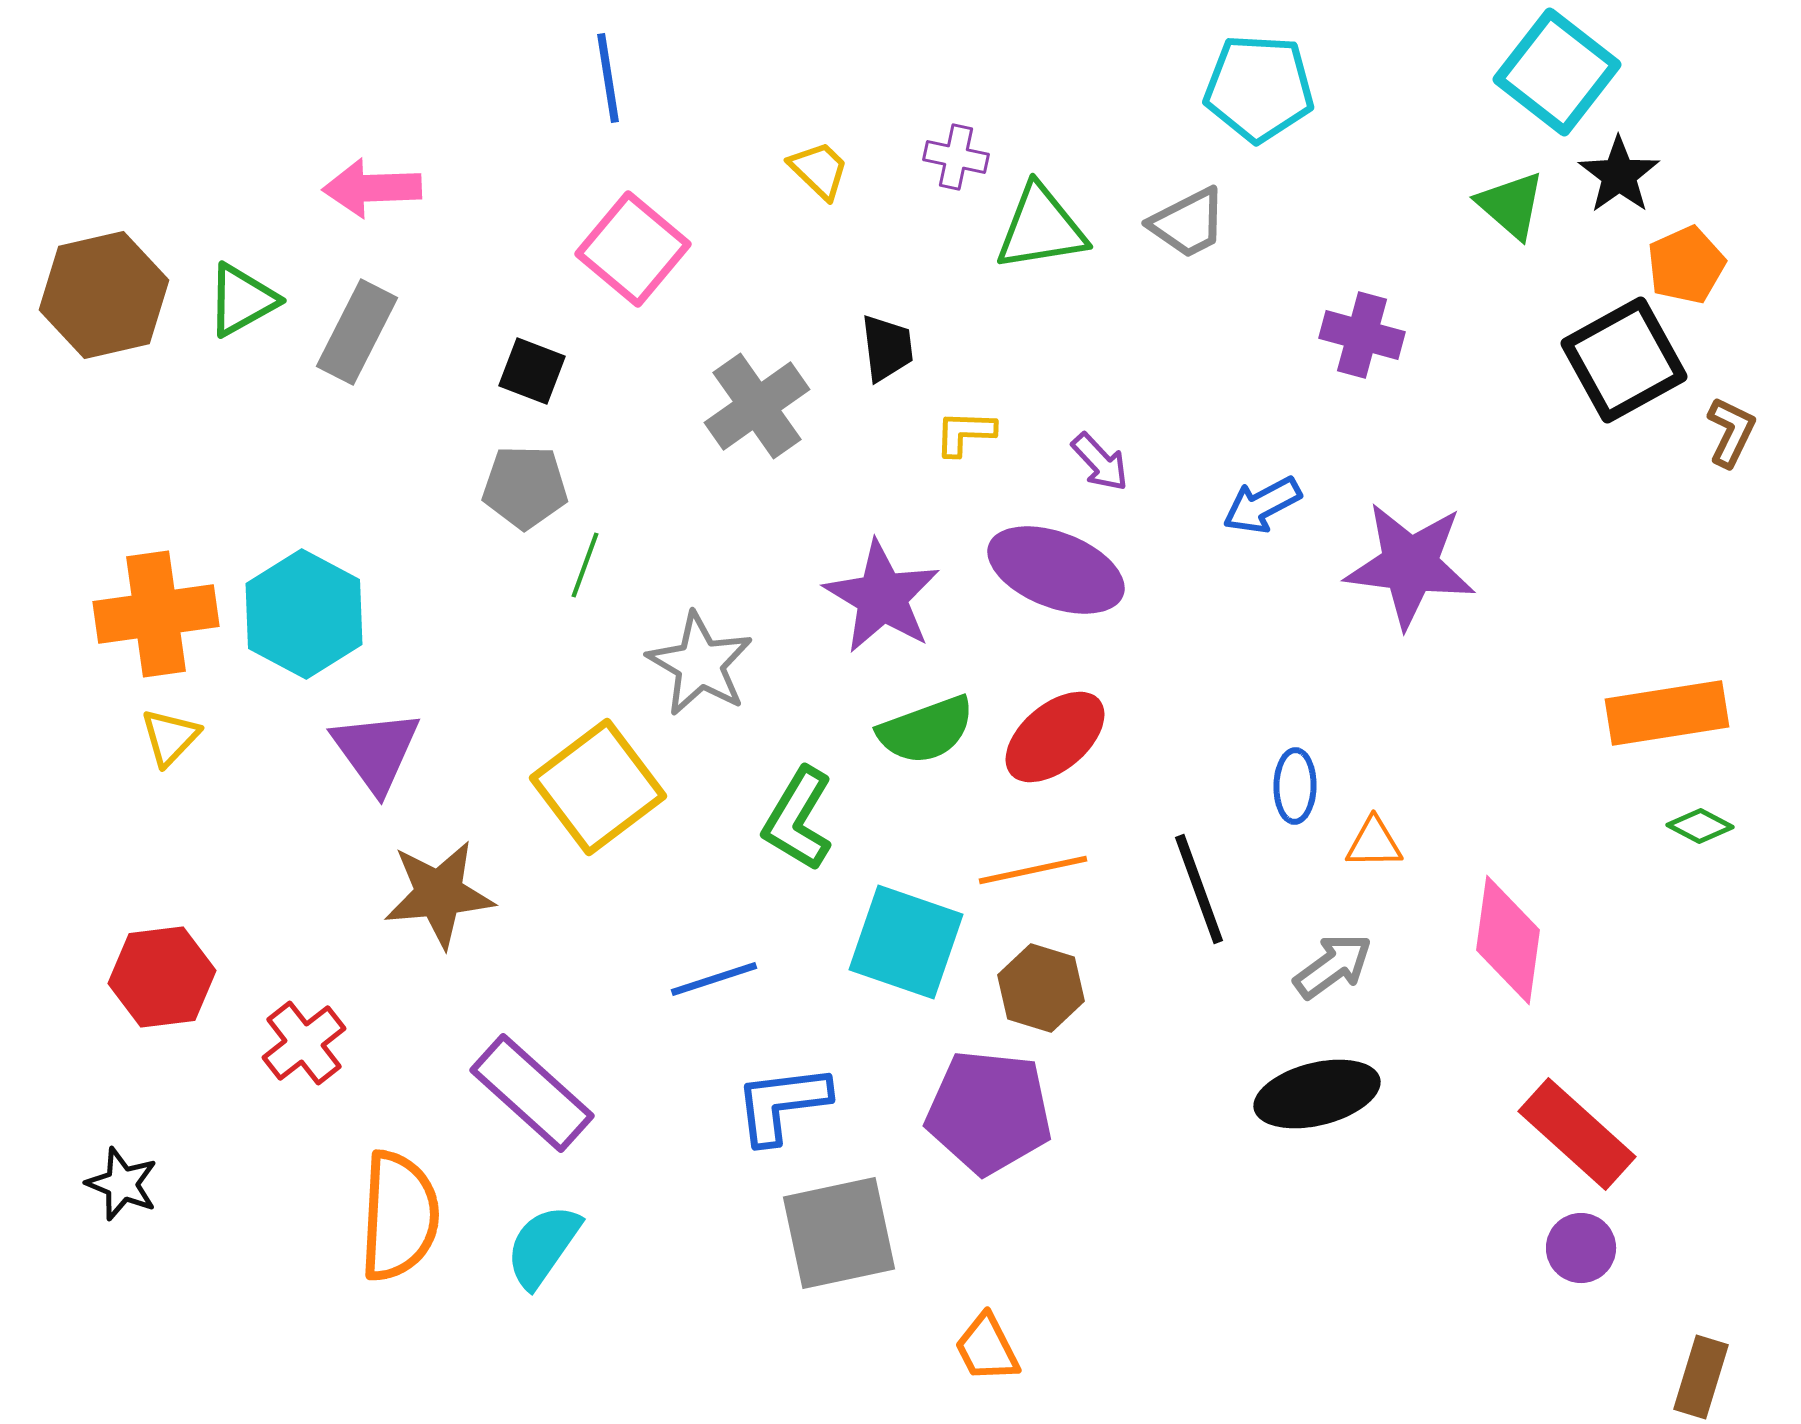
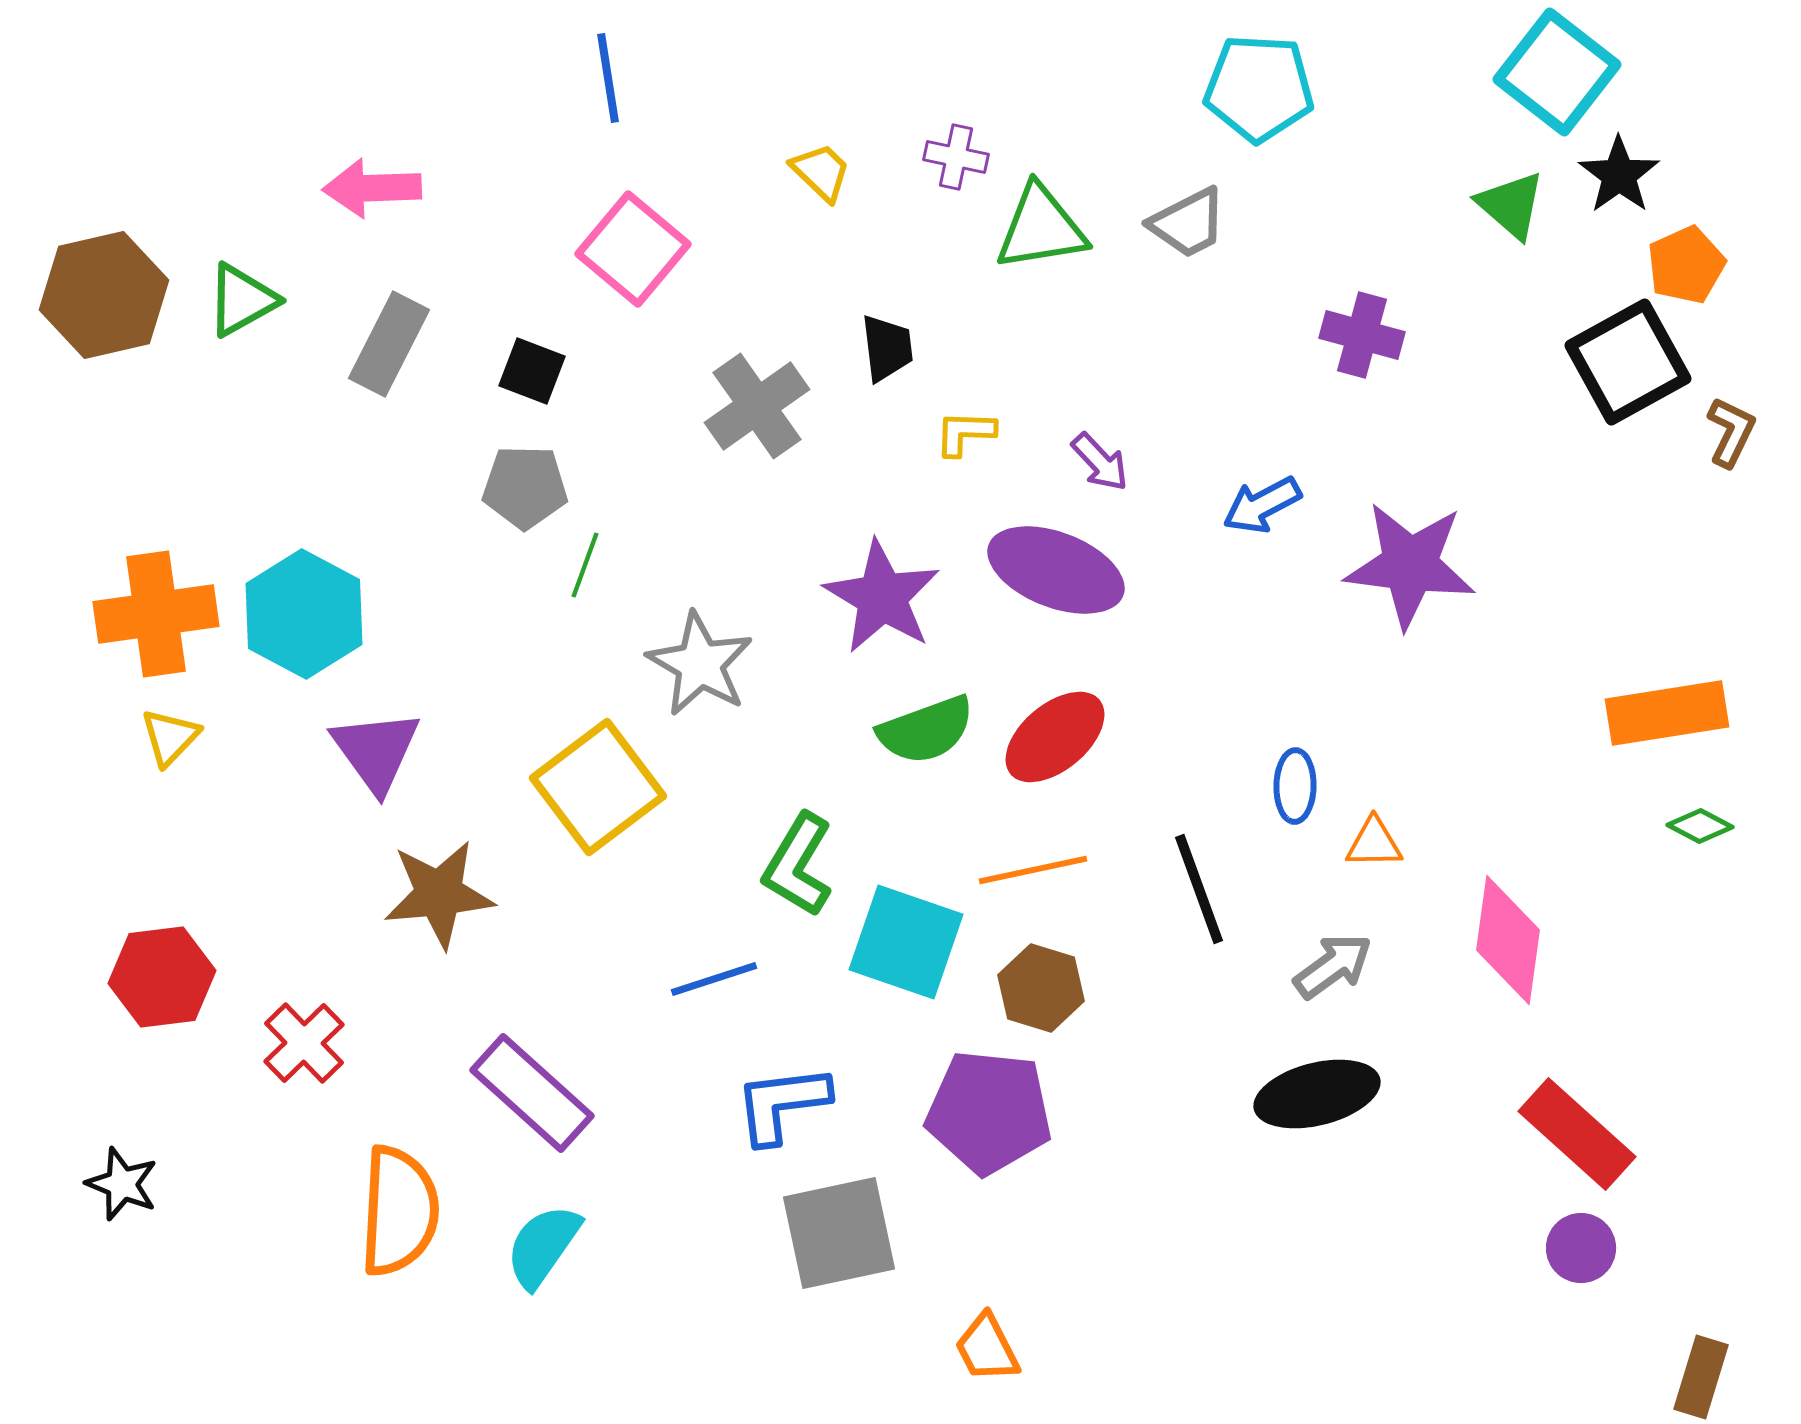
yellow trapezoid at (819, 170): moved 2 px right, 2 px down
gray rectangle at (357, 332): moved 32 px right, 12 px down
black square at (1624, 360): moved 4 px right, 2 px down
green L-shape at (798, 819): moved 46 px down
red cross at (304, 1043): rotated 6 degrees counterclockwise
orange semicircle at (399, 1216): moved 5 px up
